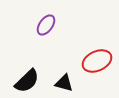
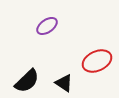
purple ellipse: moved 1 px right, 1 px down; rotated 20 degrees clockwise
black triangle: rotated 18 degrees clockwise
